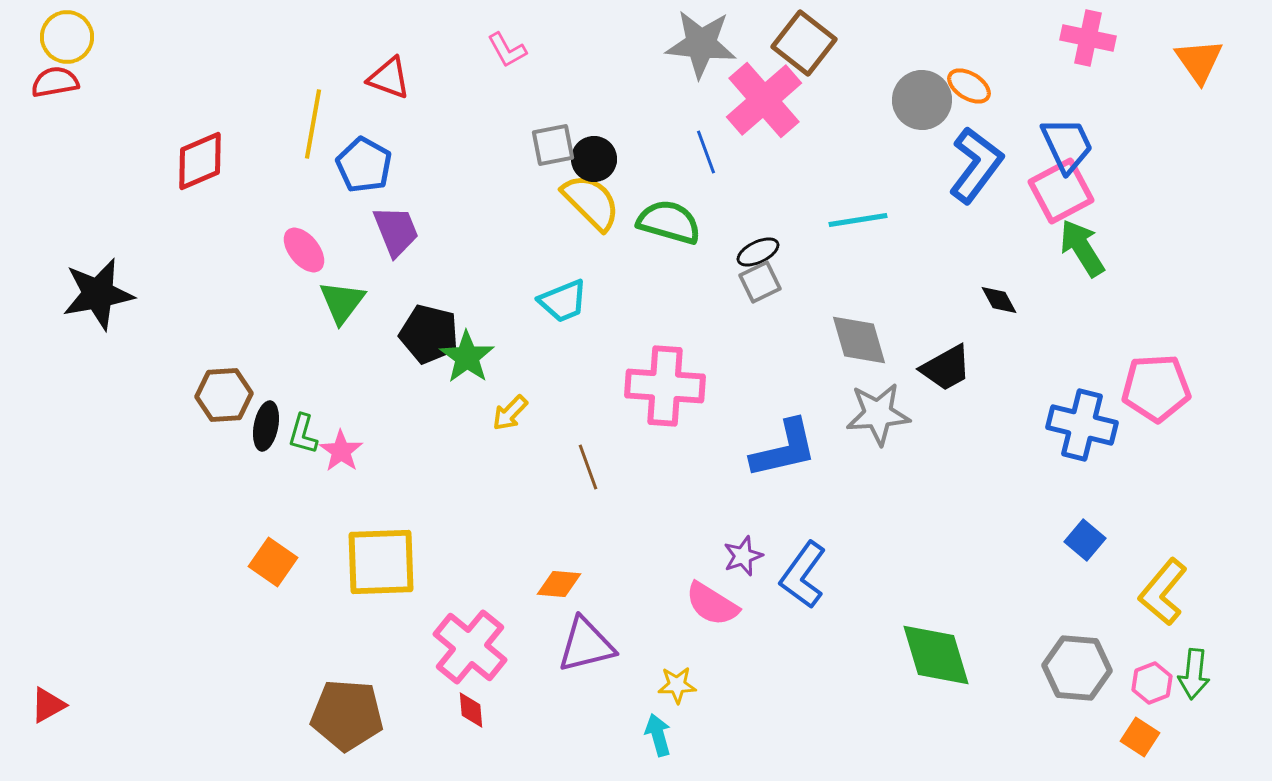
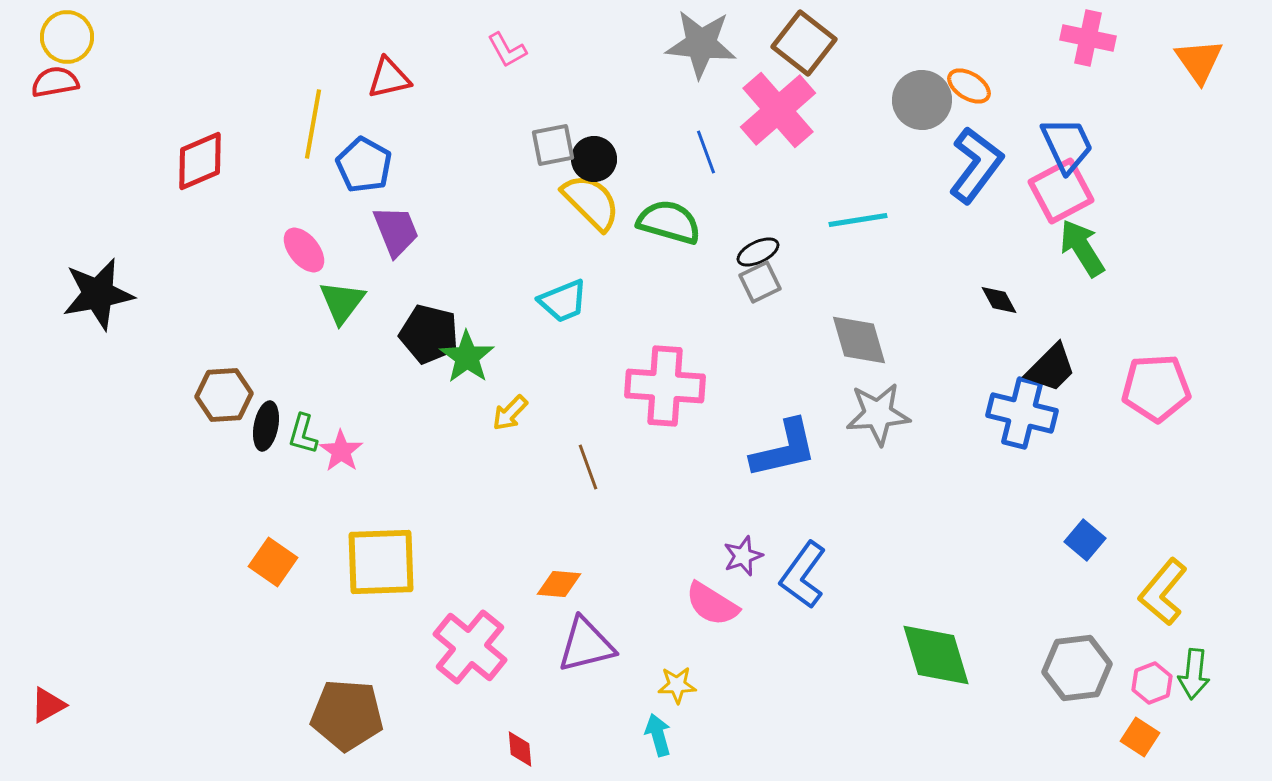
red triangle at (389, 78): rotated 33 degrees counterclockwise
pink cross at (764, 100): moved 14 px right, 10 px down
black trapezoid at (946, 368): moved 105 px right; rotated 16 degrees counterclockwise
blue cross at (1082, 425): moved 60 px left, 12 px up
gray hexagon at (1077, 668): rotated 12 degrees counterclockwise
red diamond at (471, 710): moved 49 px right, 39 px down
